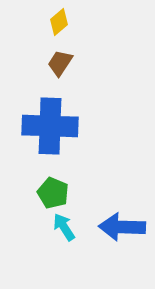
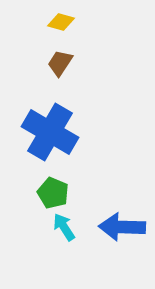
yellow diamond: moved 2 px right; rotated 56 degrees clockwise
blue cross: moved 6 px down; rotated 28 degrees clockwise
